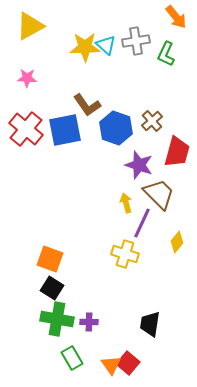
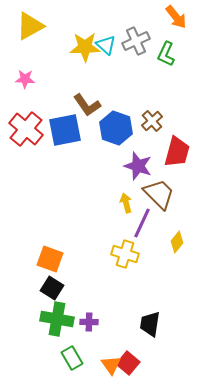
gray cross: rotated 16 degrees counterclockwise
pink star: moved 2 px left, 1 px down
purple star: moved 1 px left, 1 px down
